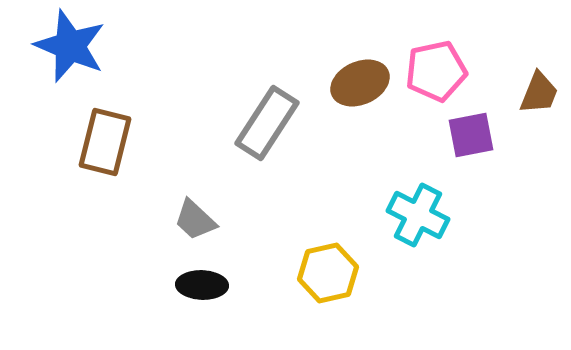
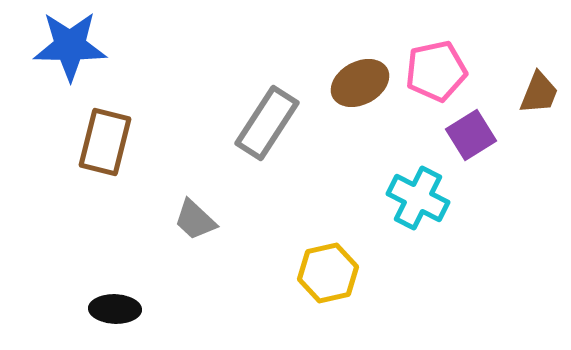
blue star: rotated 22 degrees counterclockwise
brown ellipse: rotated 4 degrees counterclockwise
purple square: rotated 21 degrees counterclockwise
cyan cross: moved 17 px up
black ellipse: moved 87 px left, 24 px down
